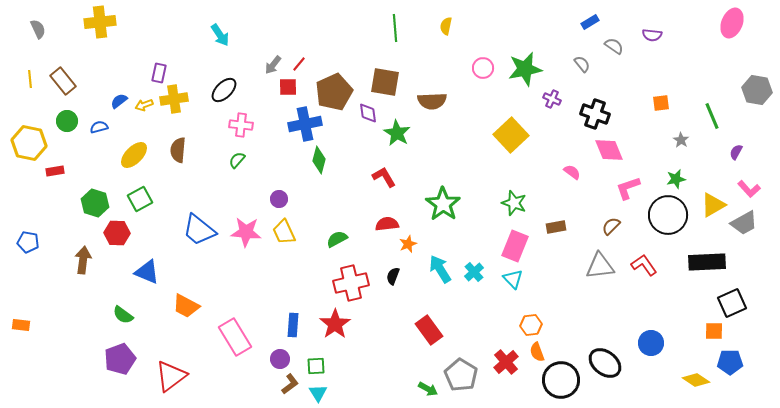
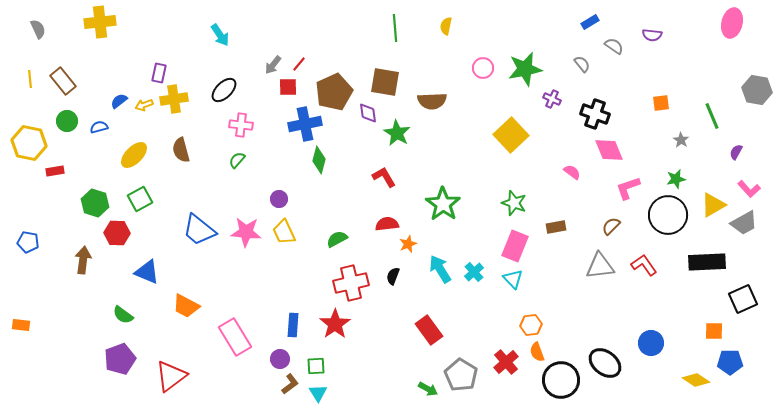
pink ellipse at (732, 23): rotated 8 degrees counterclockwise
brown semicircle at (178, 150): moved 3 px right; rotated 20 degrees counterclockwise
black square at (732, 303): moved 11 px right, 4 px up
